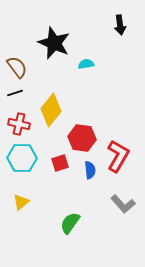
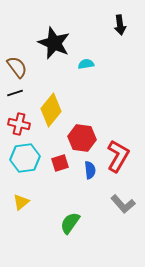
cyan hexagon: moved 3 px right; rotated 8 degrees counterclockwise
